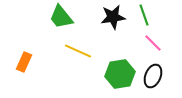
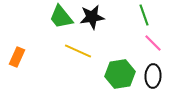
black star: moved 21 px left
orange rectangle: moved 7 px left, 5 px up
black ellipse: rotated 20 degrees counterclockwise
